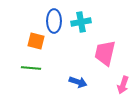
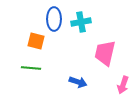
blue ellipse: moved 2 px up
